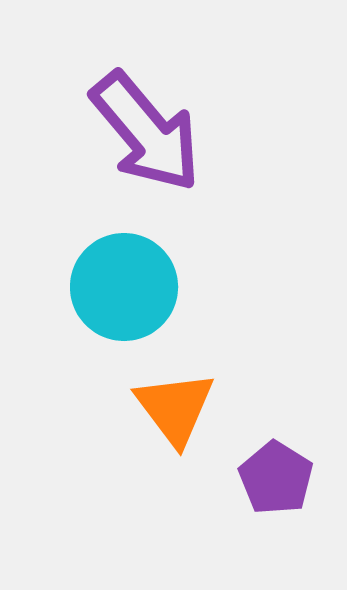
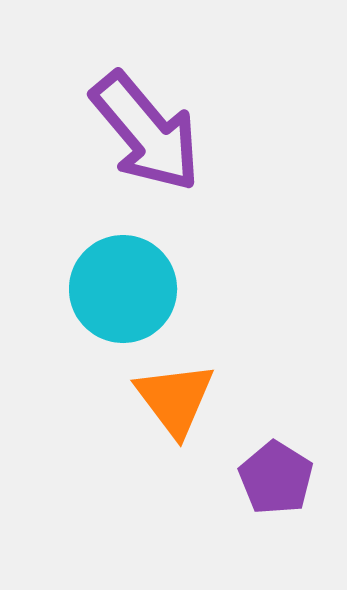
cyan circle: moved 1 px left, 2 px down
orange triangle: moved 9 px up
